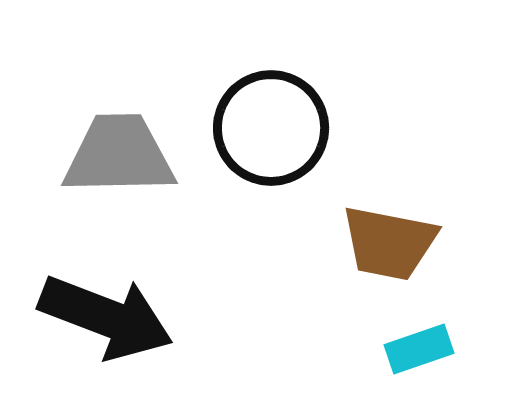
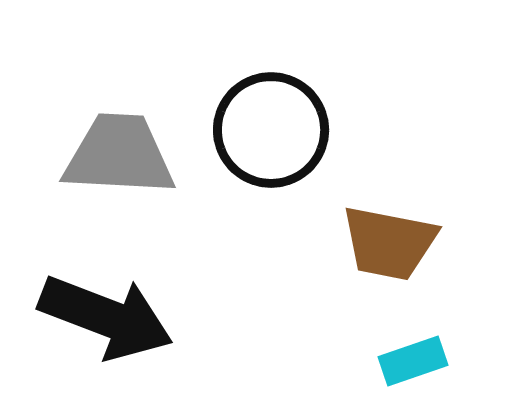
black circle: moved 2 px down
gray trapezoid: rotated 4 degrees clockwise
cyan rectangle: moved 6 px left, 12 px down
